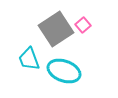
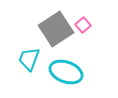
cyan trapezoid: rotated 40 degrees clockwise
cyan ellipse: moved 2 px right, 1 px down
